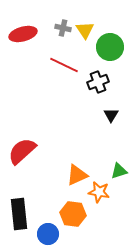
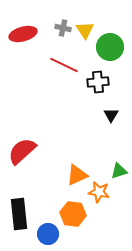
black cross: rotated 15 degrees clockwise
